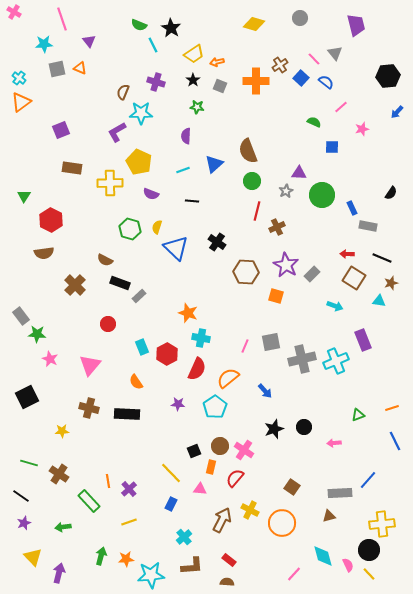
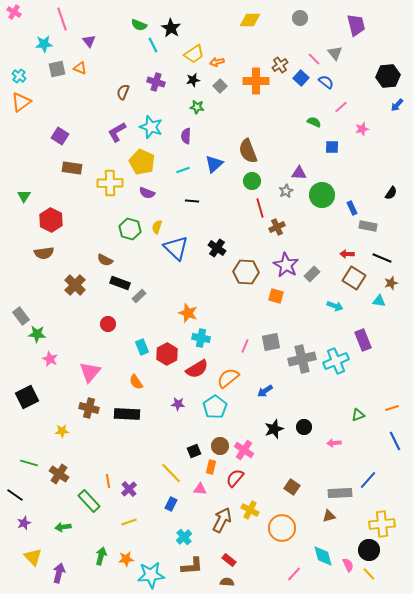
yellow diamond at (254, 24): moved 4 px left, 4 px up; rotated 15 degrees counterclockwise
cyan cross at (19, 78): moved 2 px up
black star at (193, 80): rotated 24 degrees clockwise
gray square at (220, 86): rotated 24 degrees clockwise
blue arrow at (397, 112): moved 7 px up
cyan star at (141, 113): moved 10 px right, 14 px down; rotated 20 degrees clockwise
purple square at (61, 130): moved 1 px left, 6 px down; rotated 36 degrees counterclockwise
yellow pentagon at (139, 162): moved 3 px right
purple semicircle at (151, 194): moved 4 px left, 1 px up
red line at (257, 211): moved 3 px right, 3 px up; rotated 30 degrees counterclockwise
black cross at (217, 242): moved 6 px down
pink triangle at (90, 365): moved 7 px down
red semicircle at (197, 369): rotated 35 degrees clockwise
blue arrow at (265, 391): rotated 98 degrees clockwise
black line at (21, 496): moved 6 px left, 1 px up
orange circle at (282, 523): moved 5 px down
